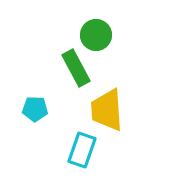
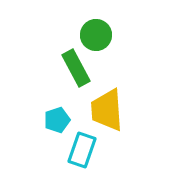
cyan pentagon: moved 22 px right, 11 px down; rotated 20 degrees counterclockwise
